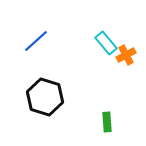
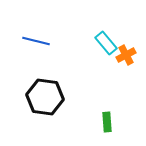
blue line: rotated 56 degrees clockwise
black hexagon: rotated 9 degrees counterclockwise
